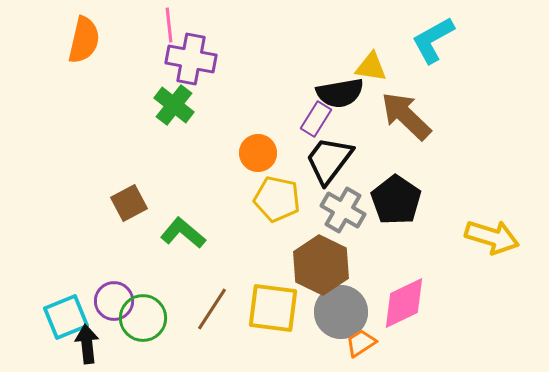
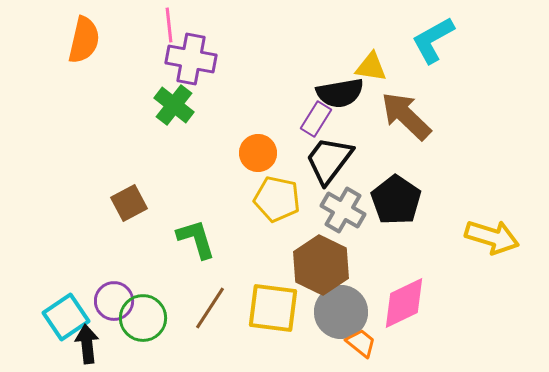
green L-shape: moved 13 px right, 6 px down; rotated 33 degrees clockwise
brown line: moved 2 px left, 1 px up
cyan square: rotated 12 degrees counterclockwise
orange trapezoid: rotated 72 degrees clockwise
